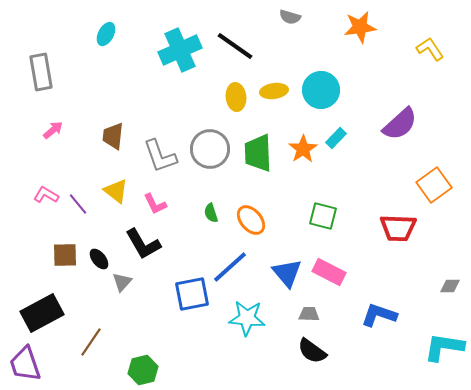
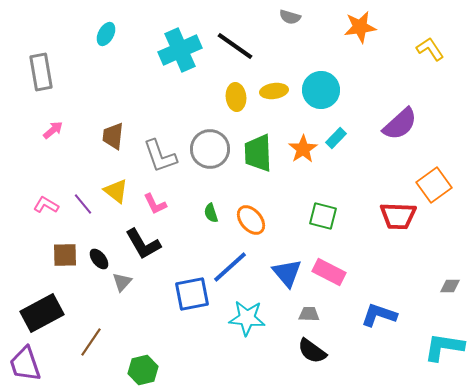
pink L-shape at (46, 195): moved 10 px down
purple line at (78, 204): moved 5 px right
red trapezoid at (398, 228): moved 12 px up
